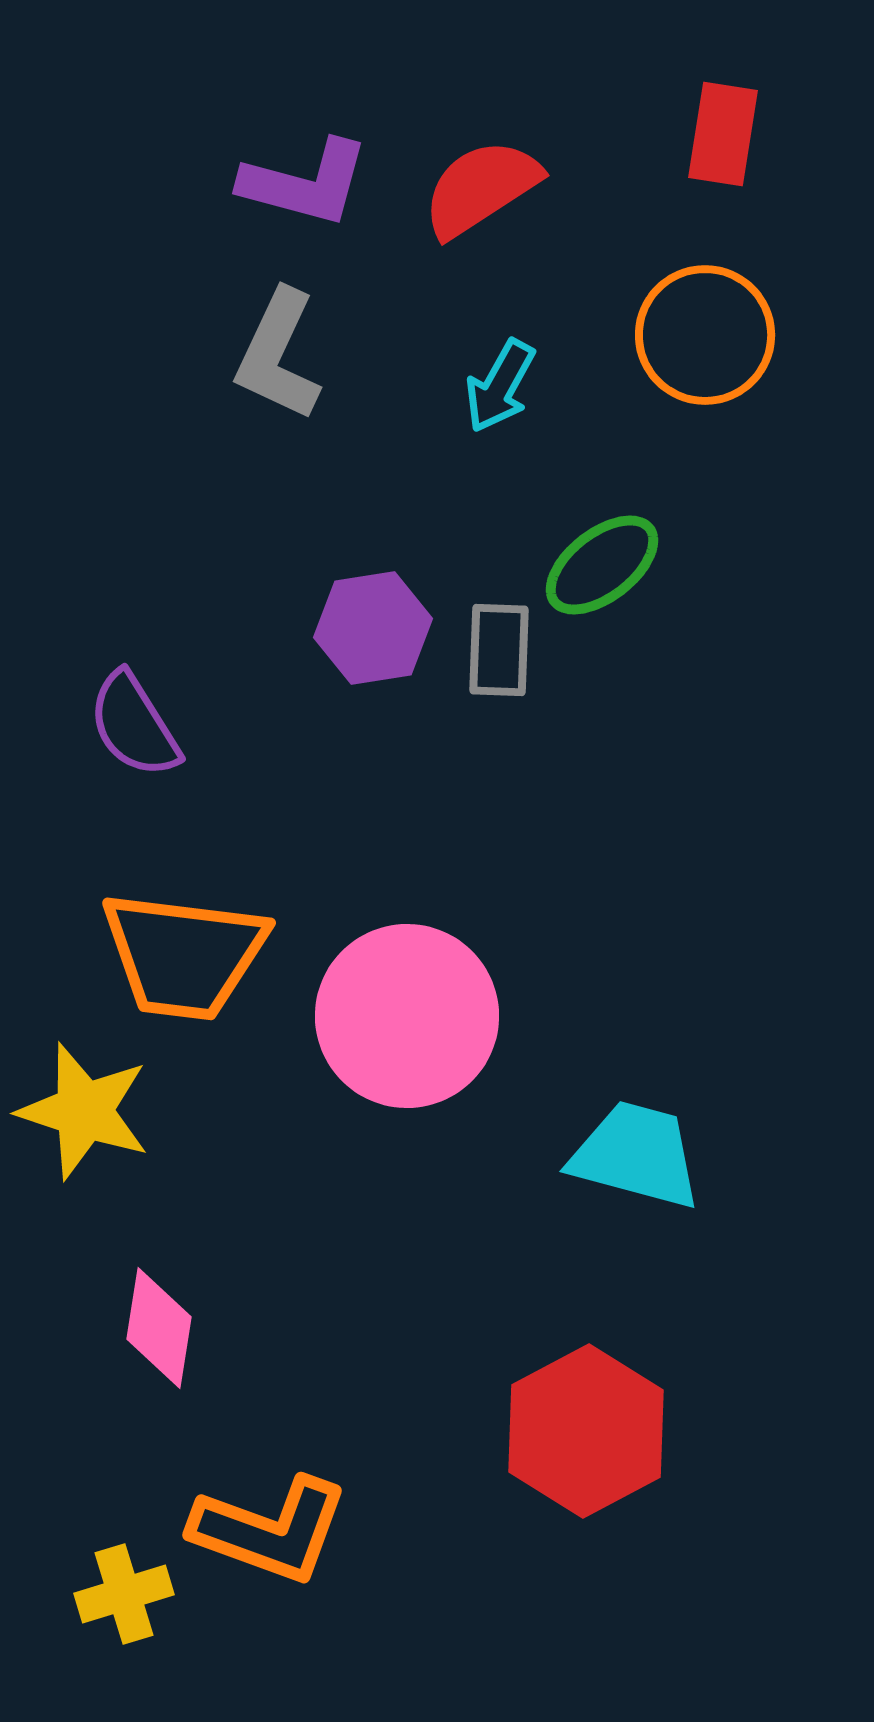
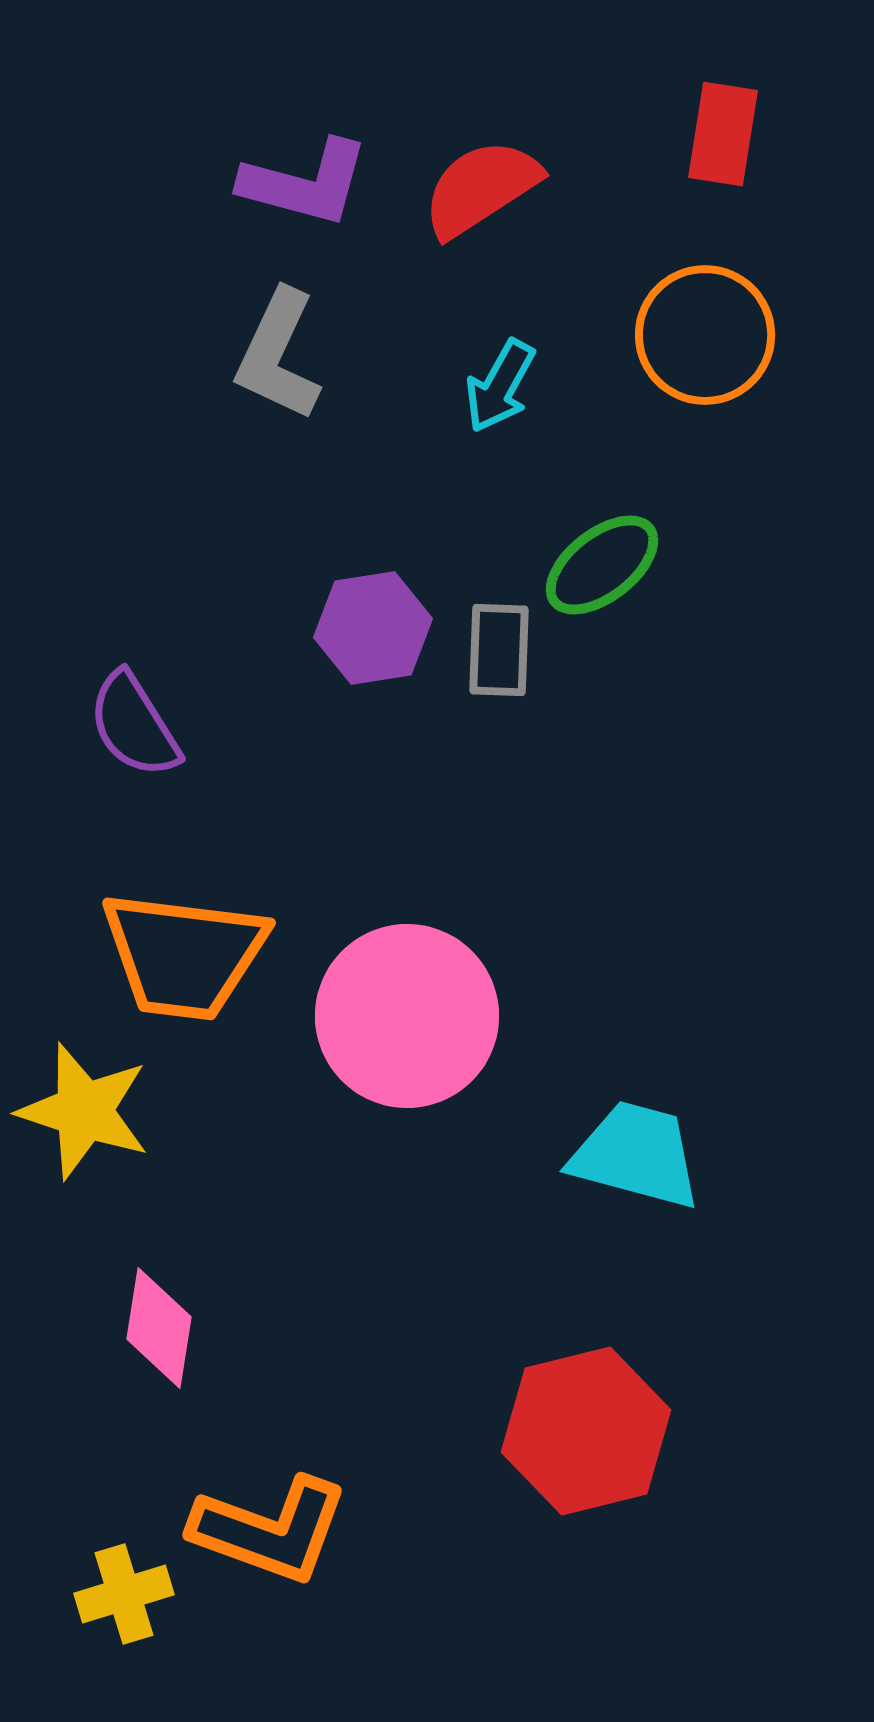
red hexagon: rotated 14 degrees clockwise
